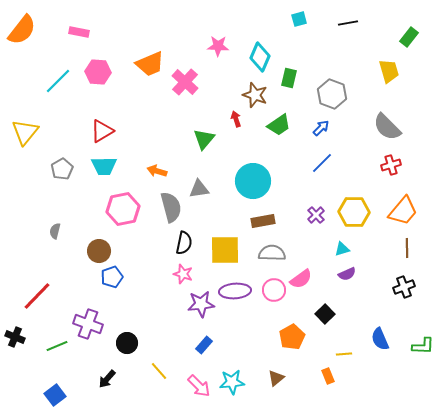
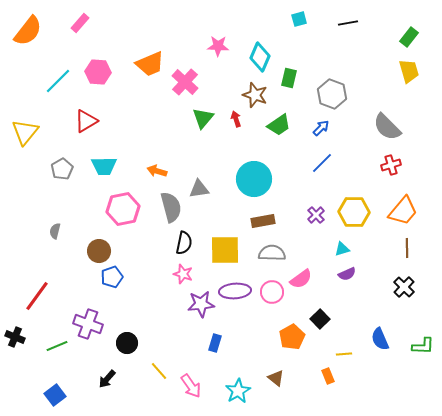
orange semicircle at (22, 30): moved 6 px right, 1 px down
pink rectangle at (79, 32): moved 1 px right, 9 px up; rotated 60 degrees counterclockwise
yellow trapezoid at (389, 71): moved 20 px right
red triangle at (102, 131): moved 16 px left, 10 px up
green triangle at (204, 139): moved 1 px left, 21 px up
cyan circle at (253, 181): moved 1 px right, 2 px up
black cross at (404, 287): rotated 25 degrees counterclockwise
pink circle at (274, 290): moved 2 px left, 2 px down
red line at (37, 296): rotated 8 degrees counterclockwise
black square at (325, 314): moved 5 px left, 5 px down
blue rectangle at (204, 345): moved 11 px right, 2 px up; rotated 24 degrees counterclockwise
brown triangle at (276, 378): rotated 42 degrees counterclockwise
cyan star at (232, 382): moved 6 px right, 9 px down; rotated 25 degrees counterclockwise
pink arrow at (199, 386): moved 8 px left; rotated 10 degrees clockwise
